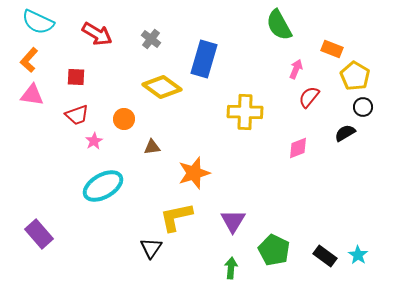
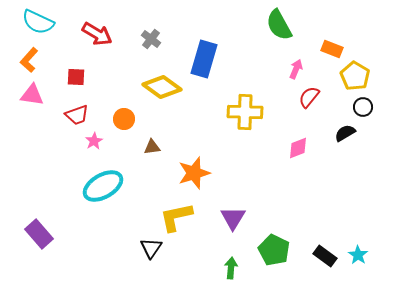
purple triangle: moved 3 px up
